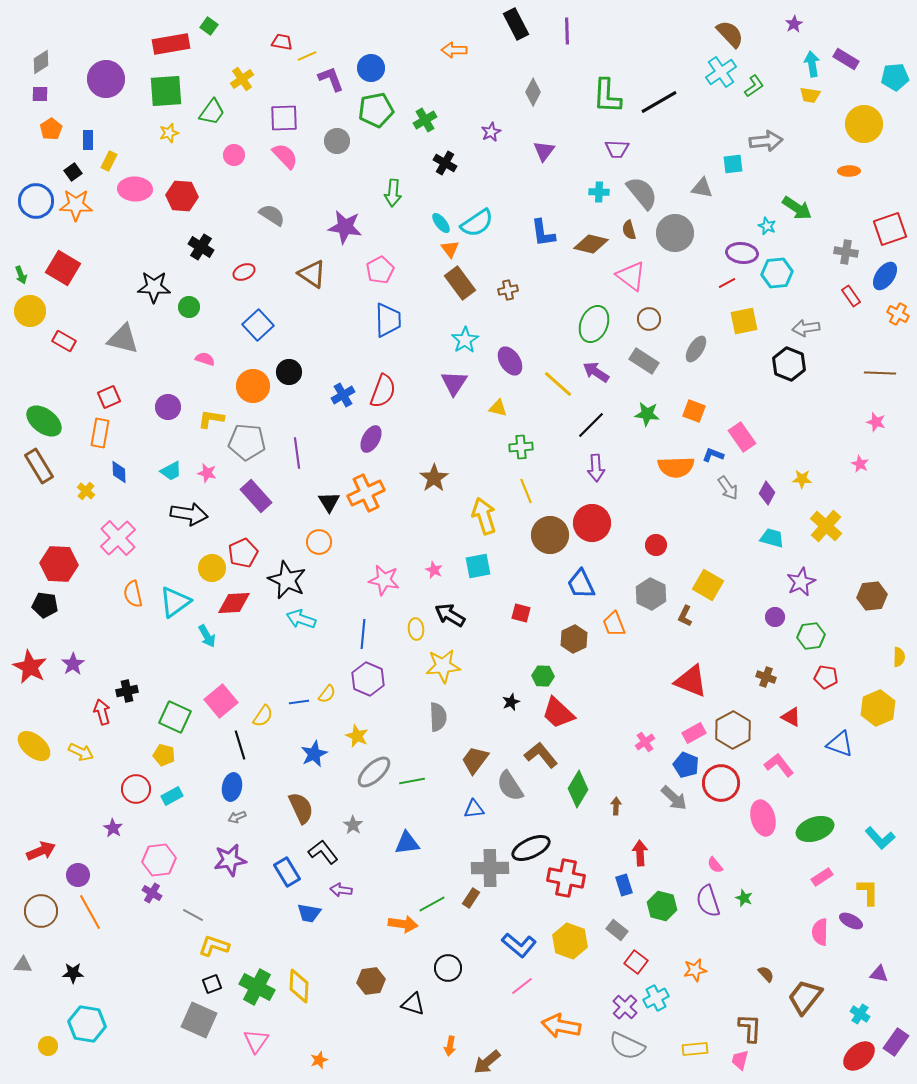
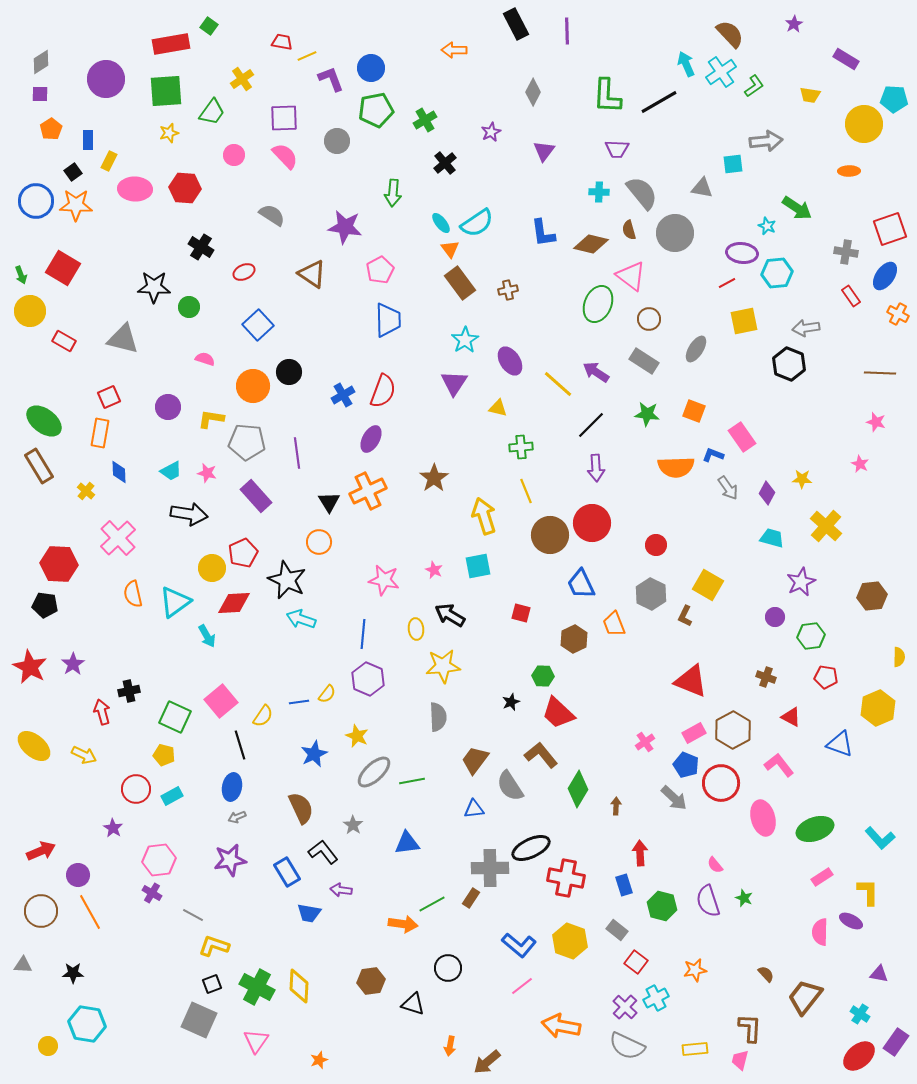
cyan arrow at (812, 64): moved 126 px left; rotated 15 degrees counterclockwise
cyan pentagon at (895, 77): moved 1 px left, 22 px down; rotated 8 degrees clockwise
black cross at (445, 163): rotated 20 degrees clockwise
red hexagon at (182, 196): moved 3 px right, 8 px up
green ellipse at (594, 324): moved 4 px right, 20 px up
orange cross at (366, 493): moved 2 px right, 2 px up
black cross at (127, 691): moved 2 px right
yellow arrow at (81, 752): moved 3 px right, 3 px down
